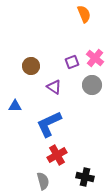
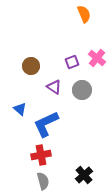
pink cross: moved 2 px right
gray circle: moved 10 px left, 5 px down
blue triangle: moved 5 px right, 3 px down; rotated 40 degrees clockwise
blue L-shape: moved 3 px left
red cross: moved 16 px left; rotated 18 degrees clockwise
black cross: moved 1 px left, 2 px up; rotated 36 degrees clockwise
